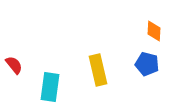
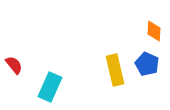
blue pentagon: rotated 10 degrees clockwise
yellow rectangle: moved 17 px right
cyan rectangle: rotated 16 degrees clockwise
